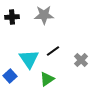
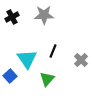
black cross: rotated 24 degrees counterclockwise
black line: rotated 32 degrees counterclockwise
cyan triangle: moved 2 px left
green triangle: rotated 14 degrees counterclockwise
